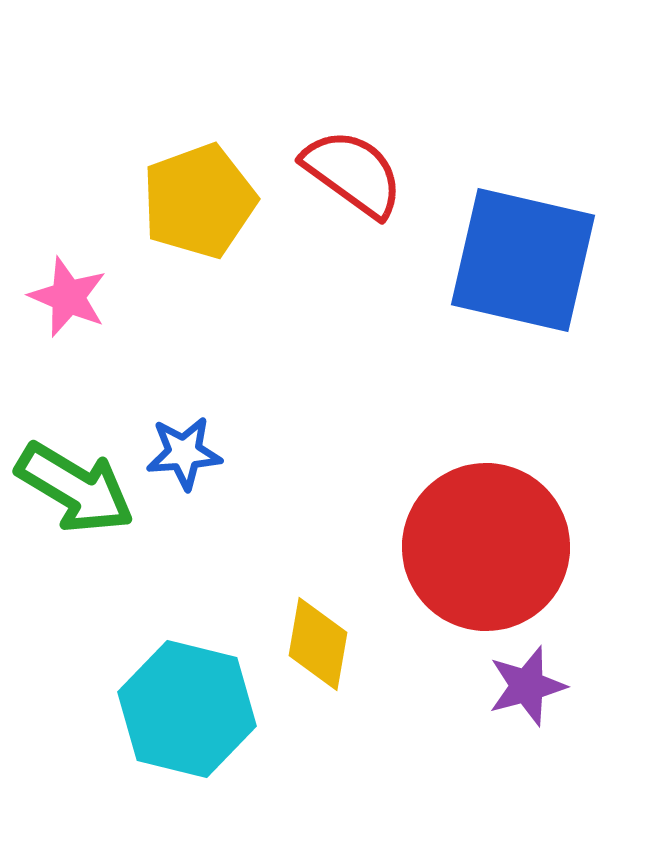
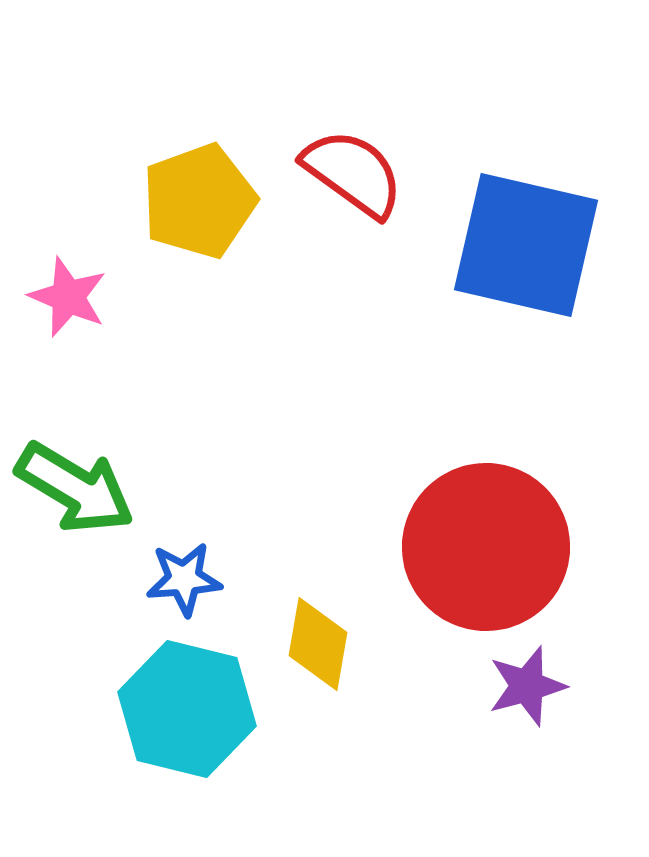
blue square: moved 3 px right, 15 px up
blue star: moved 126 px down
